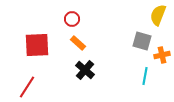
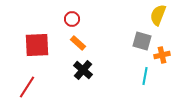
black cross: moved 2 px left
